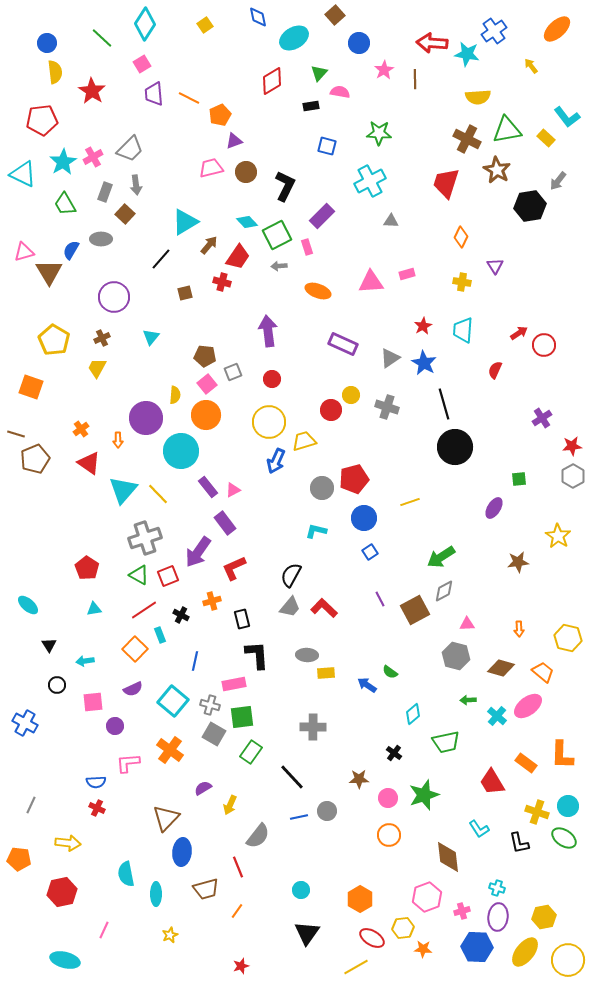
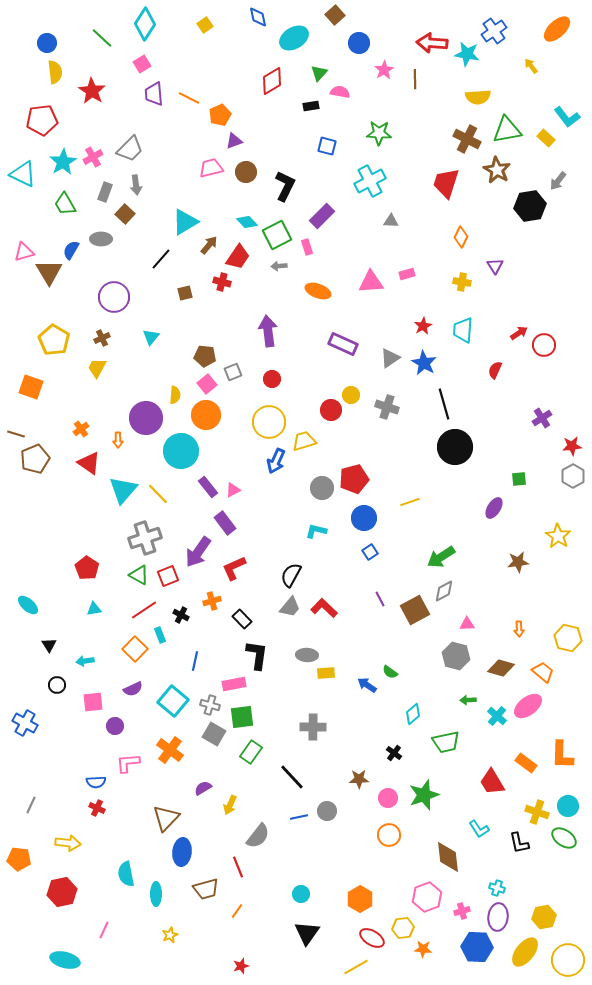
black rectangle at (242, 619): rotated 30 degrees counterclockwise
black L-shape at (257, 655): rotated 12 degrees clockwise
cyan circle at (301, 890): moved 4 px down
